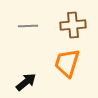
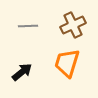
brown cross: rotated 20 degrees counterclockwise
black arrow: moved 4 px left, 10 px up
